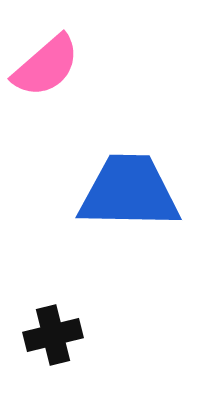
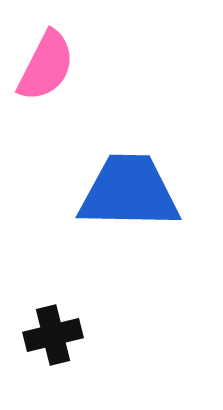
pink semicircle: rotated 22 degrees counterclockwise
